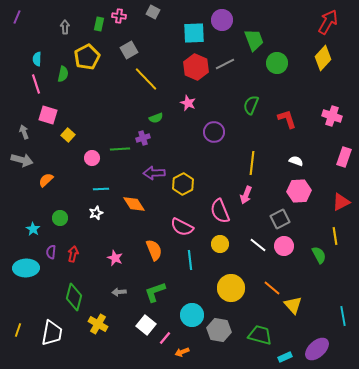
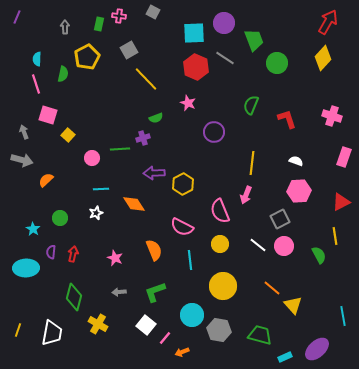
purple circle at (222, 20): moved 2 px right, 3 px down
gray line at (225, 64): moved 6 px up; rotated 60 degrees clockwise
yellow circle at (231, 288): moved 8 px left, 2 px up
